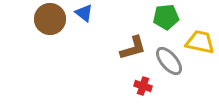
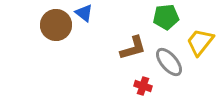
brown circle: moved 6 px right, 6 px down
yellow trapezoid: rotated 64 degrees counterclockwise
gray ellipse: moved 1 px down
